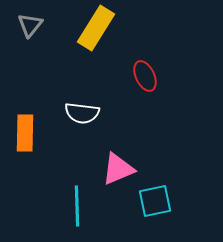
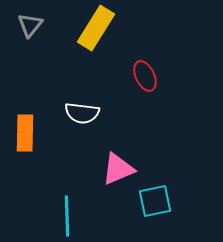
cyan line: moved 10 px left, 10 px down
